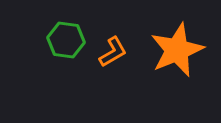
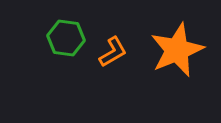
green hexagon: moved 2 px up
